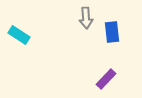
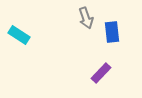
gray arrow: rotated 15 degrees counterclockwise
purple rectangle: moved 5 px left, 6 px up
